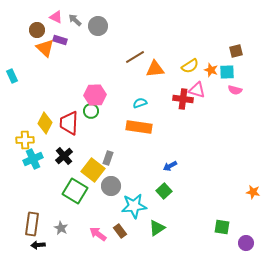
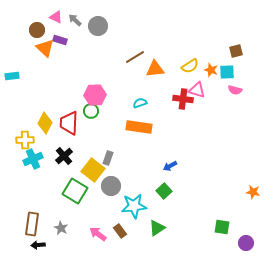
cyan rectangle at (12, 76): rotated 72 degrees counterclockwise
